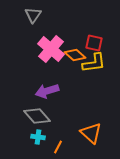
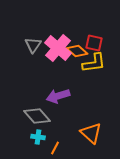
gray triangle: moved 30 px down
pink cross: moved 7 px right, 1 px up
orange diamond: moved 2 px right, 4 px up
purple arrow: moved 11 px right, 5 px down
orange line: moved 3 px left, 1 px down
